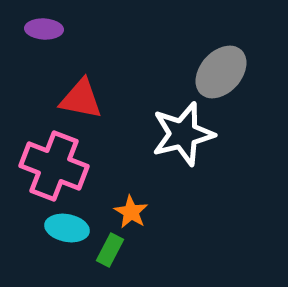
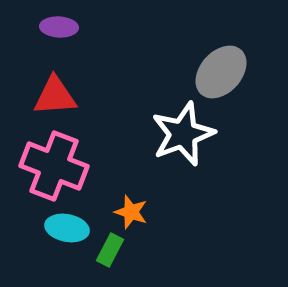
purple ellipse: moved 15 px right, 2 px up
red triangle: moved 26 px left, 3 px up; rotated 15 degrees counterclockwise
white star: rotated 6 degrees counterclockwise
orange star: rotated 12 degrees counterclockwise
